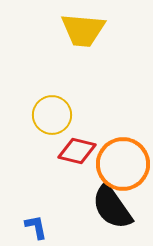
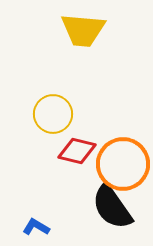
yellow circle: moved 1 px right, 1 px up
blue L-shape: rotated 48 degrees counterclockwise
